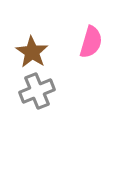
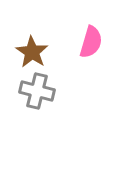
gray cross: rotated 36 degrees clockwise
